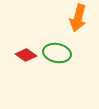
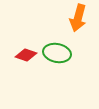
red diamond: rotated 15 degrees counterclockwise
